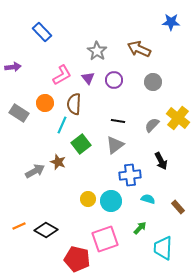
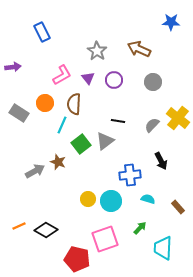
blue rectangle: rotated 18 degrees clockwise
gray triangle: moved 10 px left, 4 px up
